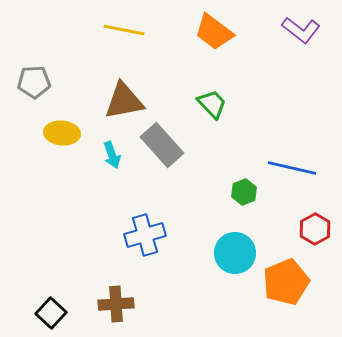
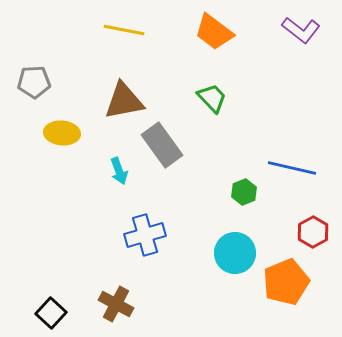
green trapezoid: moved 6 px up
gray rectangle: rotated 6 degrees clockwise
cyan arrow: moved 7 px right, 16 px down
red hexagon: moved 2 px left, 3 px down
brown cross: rotated 32 degrees clockwise
